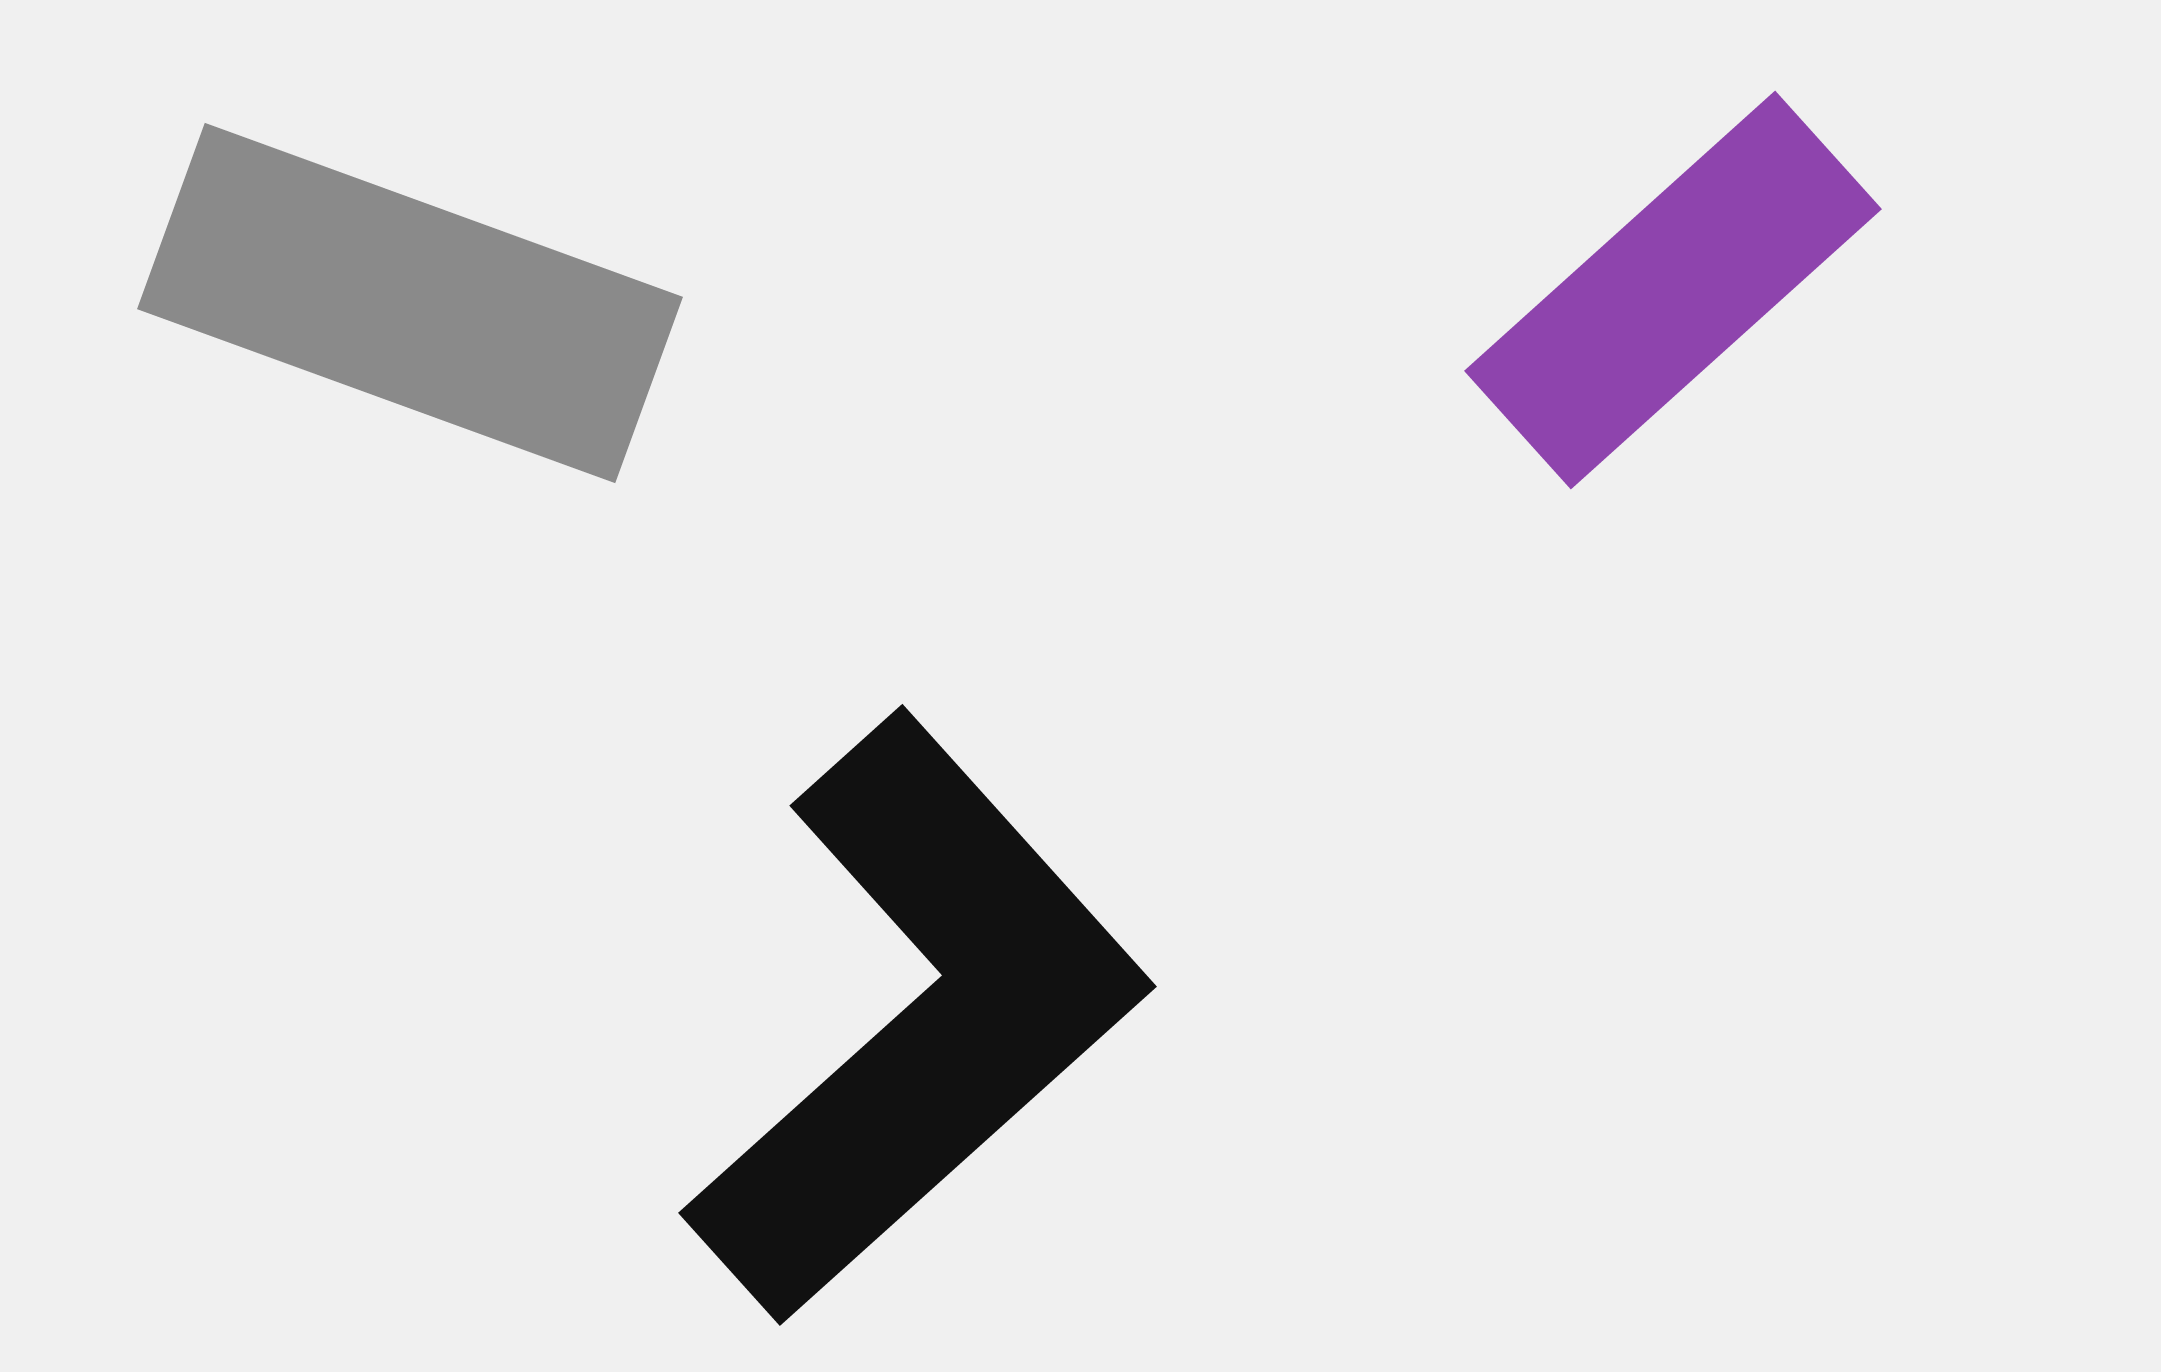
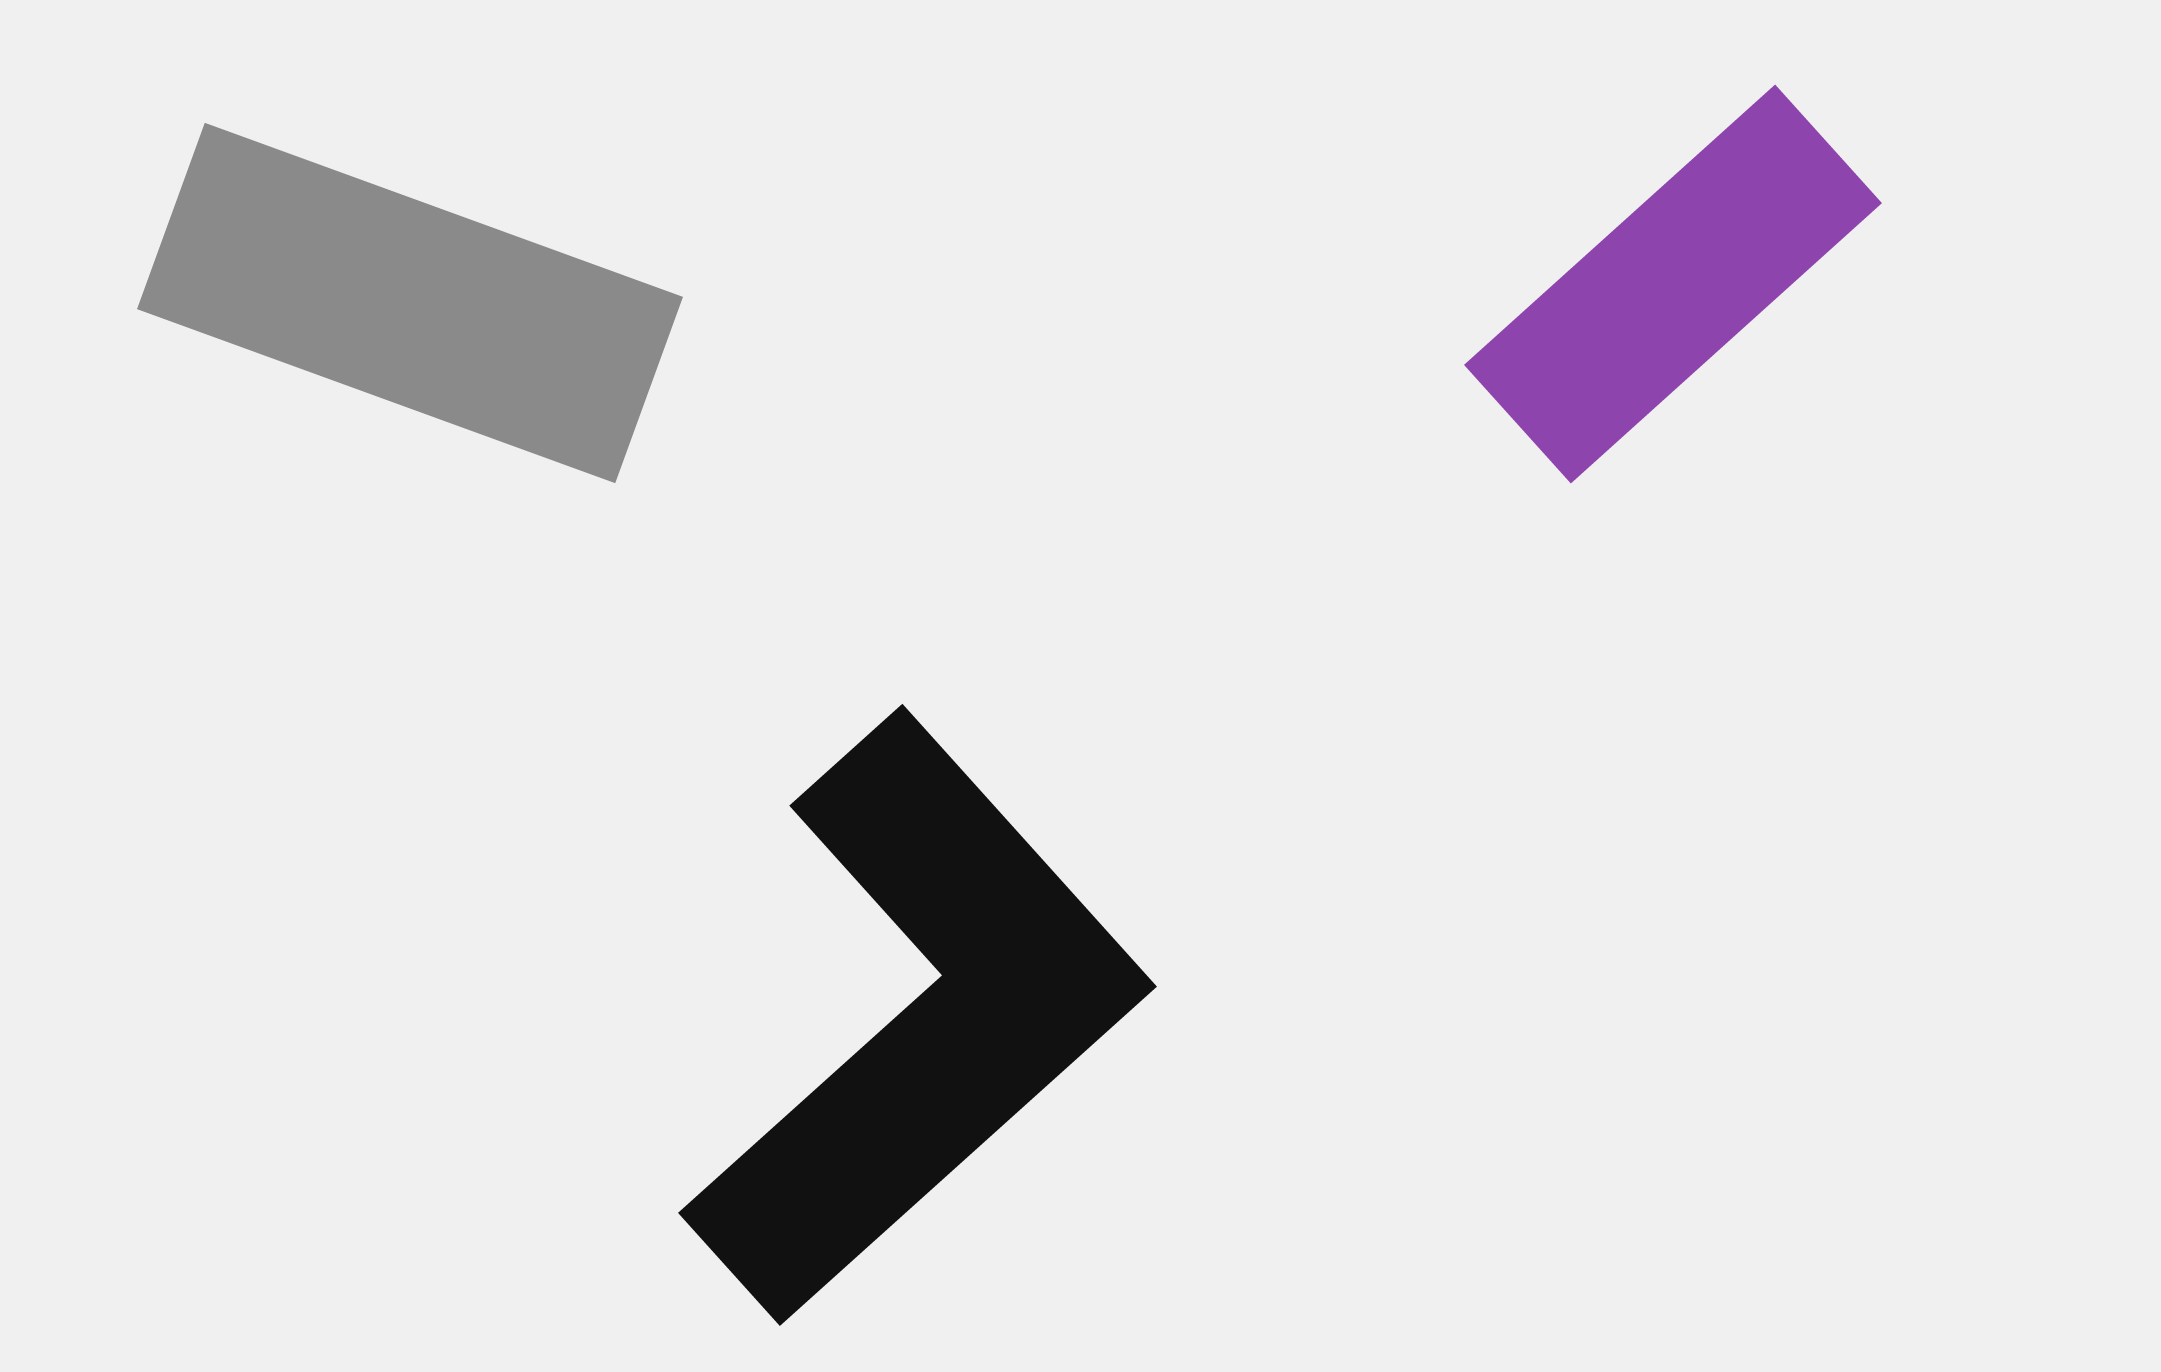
purple rectangle: moved 6 px up
